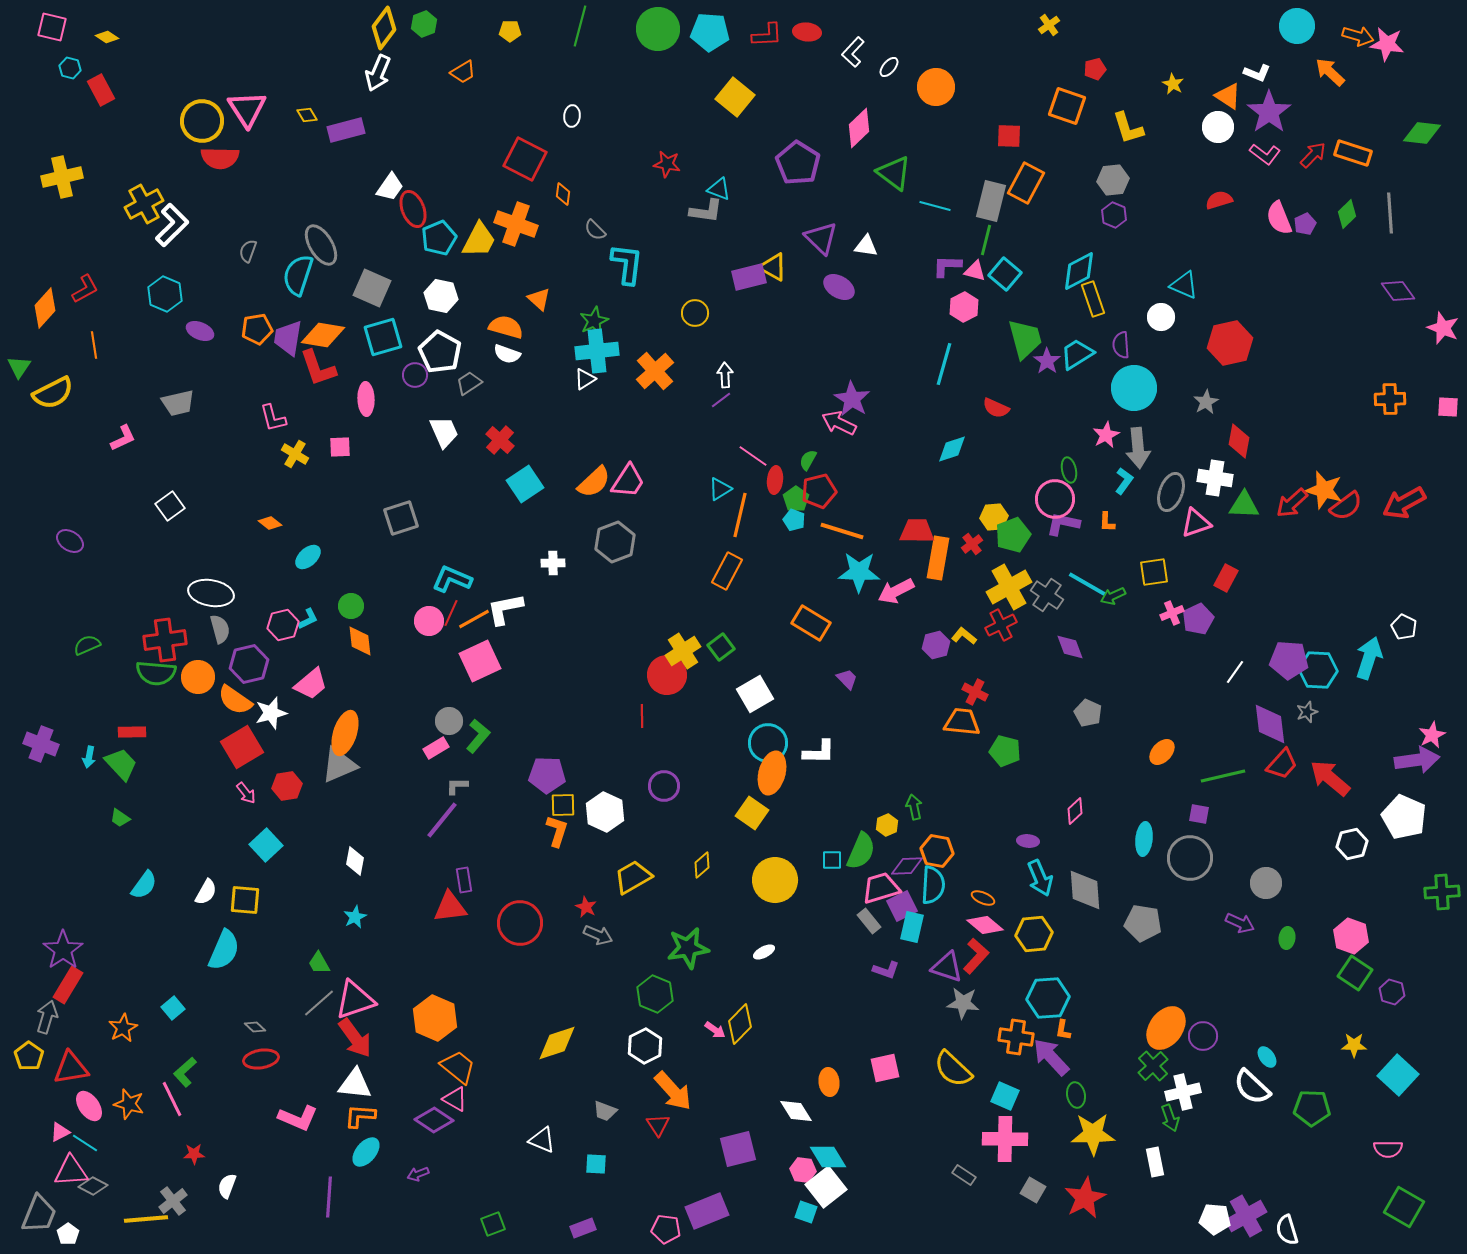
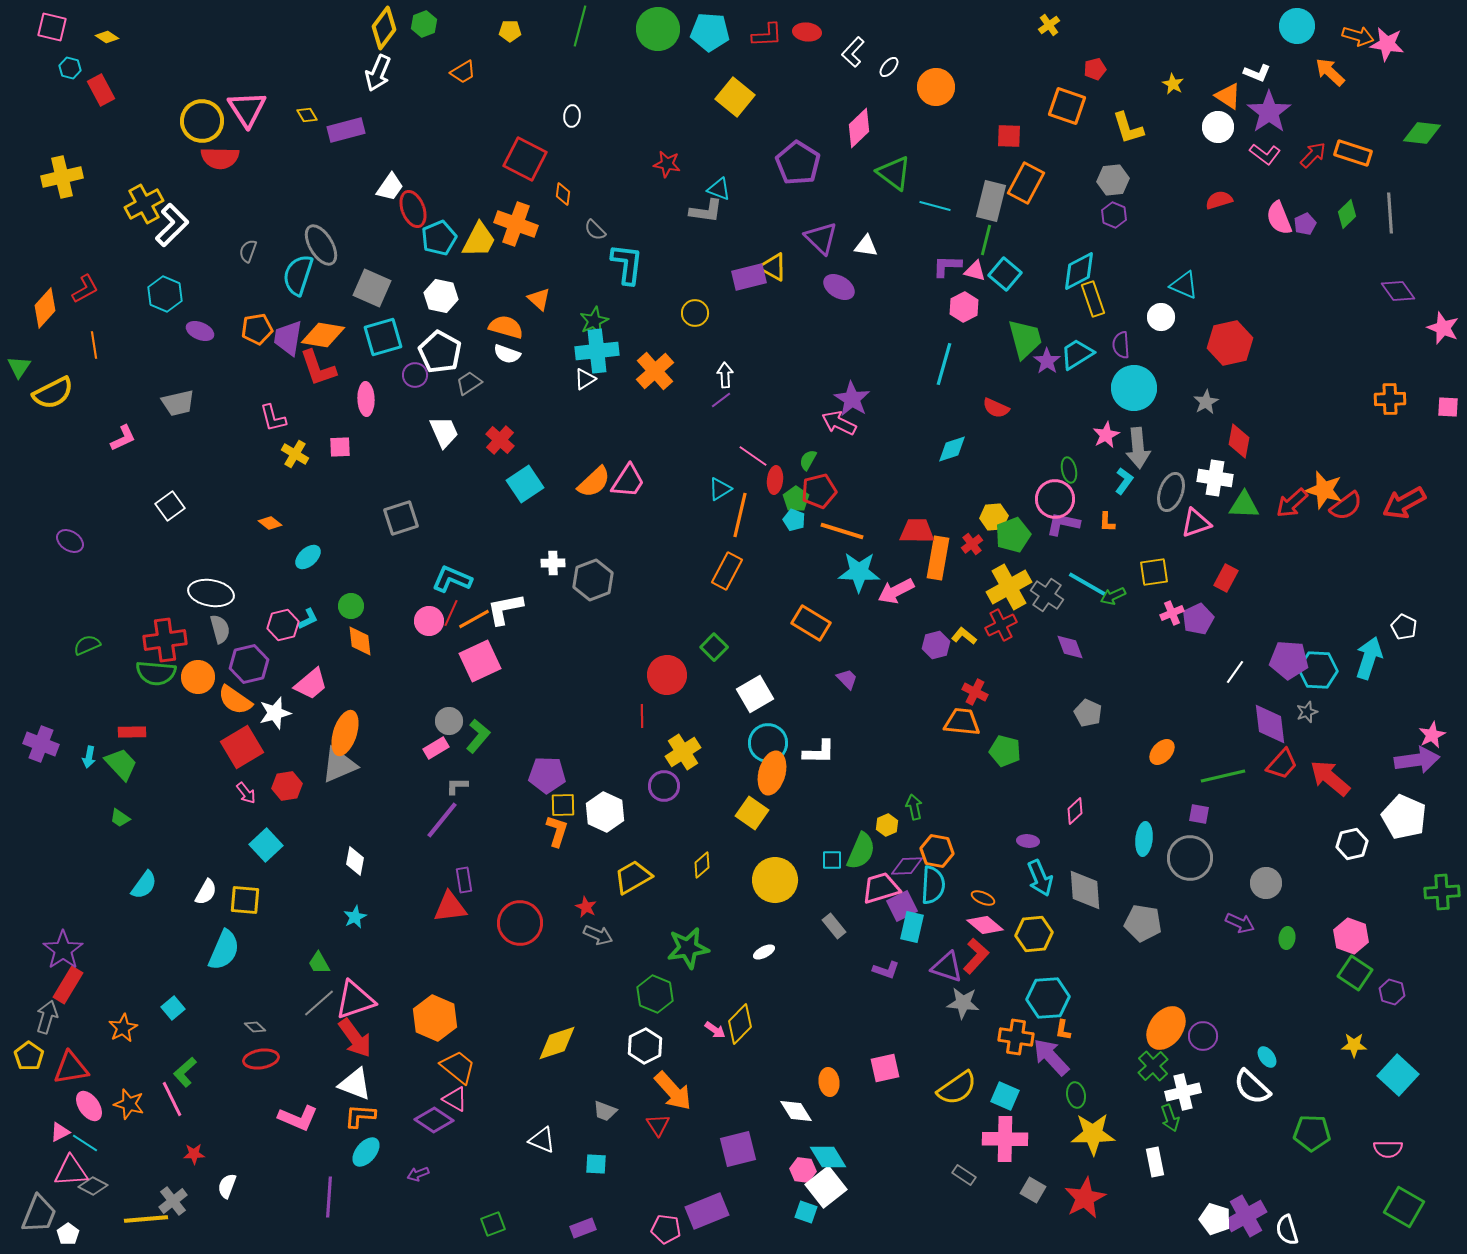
gray hexagon at (615, 542): moved 22 px left, 38 px down
green square at (721, 647): moved 7 px left; rotated 8 degrees counterclockwise
yellow cross at (683, 651): moved 101 px down
white star at (271, 713): moved 4 px right
gray rectangle at (869, 921): moved 35 px left, 5 px down
yellow semicircle at (953, 1069): moved 4 px right, 19 px down; rotated 78 degrees counterclockwise
white triangle at (355, 1084): rotated 15 degrees clockwise
green pentagon at (1312, 1108): moved 25 px down
white pentagon at (1215, 1219): rotated 12 degrees clockwise
